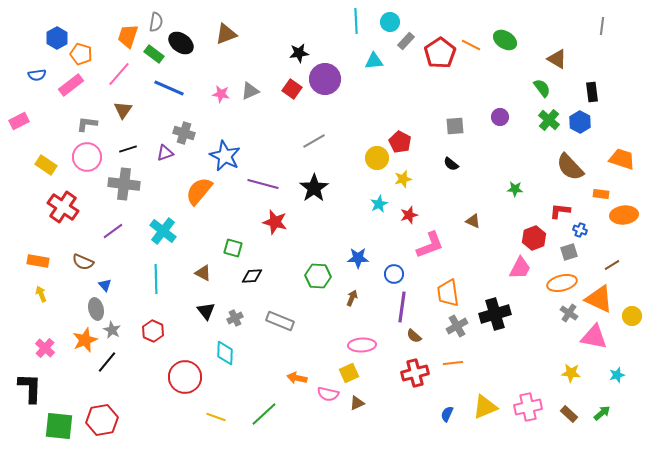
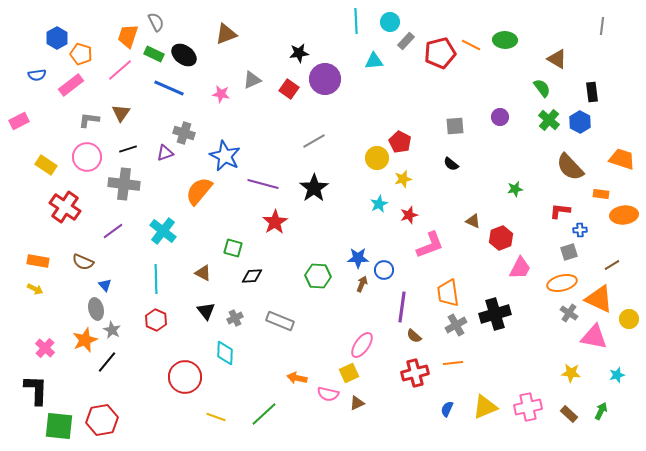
gray semicircle at (156, 22): rotated 36 degrees counterclockwise
green ellipse at (505, 40): rotated 30 degrees counterclockwise
black ellipse at (181, 43): moved 3 px right, 12 px down
red pentagon at (440, 53): rotated 20 degrees clockwise
green rectangle at (154, 54): rotated 12 degrees counterclockwise
pink line at (119, 74): moved 1 px right, 4 px up; rotated 8 degrees clockwise
red square at (292, 89): moved 3 px left
gray triangle at (250, 91): moved 2 px right, 11 px up
brown triangle at (123, 110): moved 2 px left, 3 px down
gray L-shape at (87, 124): moved 2 px right, 4 px up
green star at (515, 189): rotated 14 degrees counterclockwise
red cross at (63, 207): moved 2 px right
red star at (275, 222): rotated 25 degrees clockwise
blue cross at (580, 230): rotated 24 degrees counterclockwise
red hexagon at (534, 238): moved 33 px left
blue circle at (394, 274): moved 10 px left, 4 px up
yellow arrow at (41, 294): moved 6 px left, 5 px up; rotated 140 degrees clockwise
brown arrow at (352, 298): moved 10 px right, 14 px up
yellow circle at (632, 316): moved 3 px left, 3 px down
gray cross at (457, 326): moved 1 px left, 1 px up
red hexagon at (153, 331): moved 3 px right, 11 px up
pink ellipse at (362, 345): rotated 52 degrees counterclockwise
black L-shape at (30, 388): moved 6 px right, 2 px down
green arrow at (602, 413): moved 1 px left, 2 px up; rotated 24 degrees counterclockwise
blue semicircle at (447, 414): moved 5 px up
